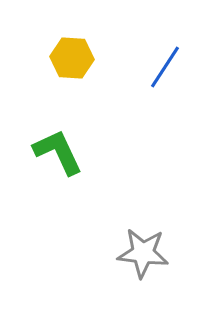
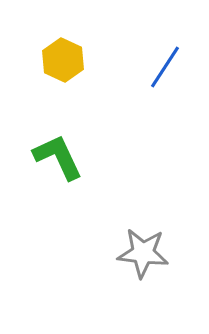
yellow hexagon: moved 9 px left, 2 px down; rotated 21 degrees clockwise
green L-shape: moved 5 px down
